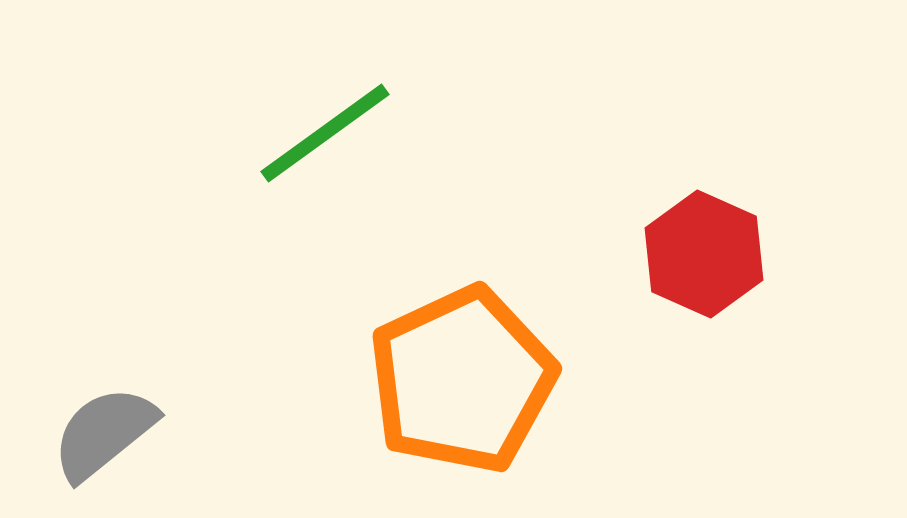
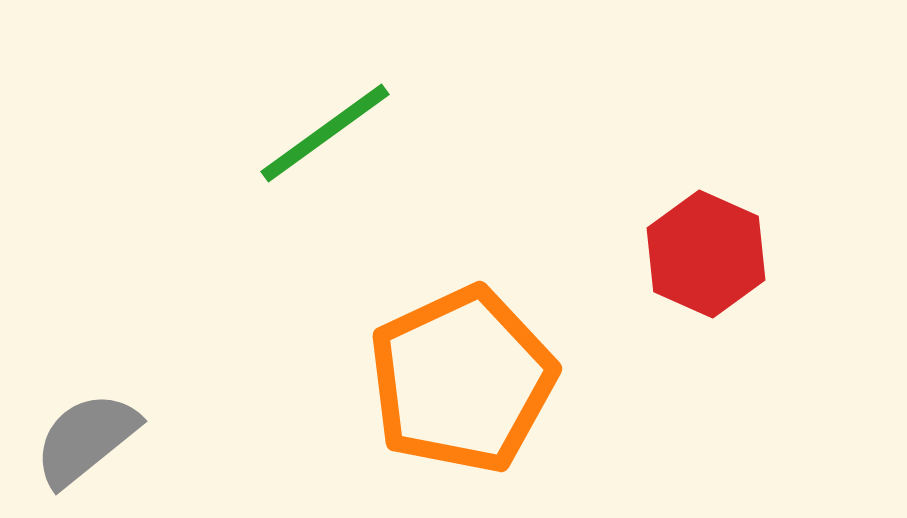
red hexagon: moved 2 px right
gray semicircle: moved 18 px left, 6 px down
